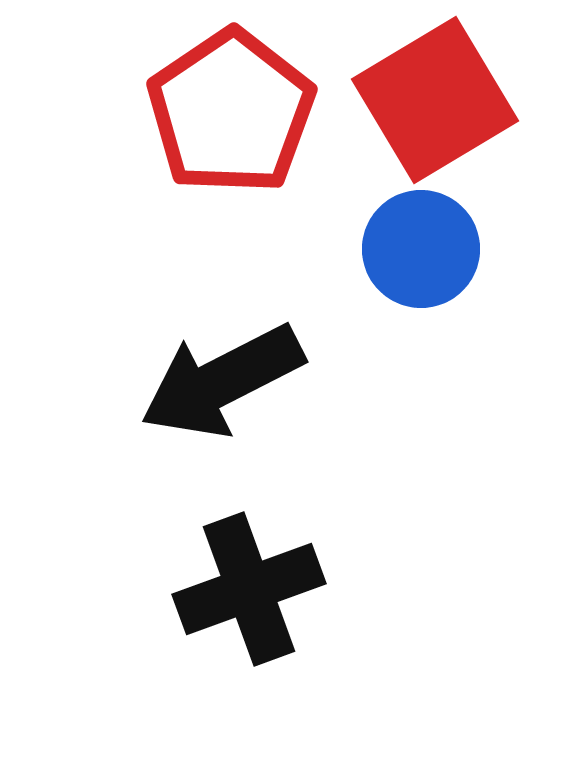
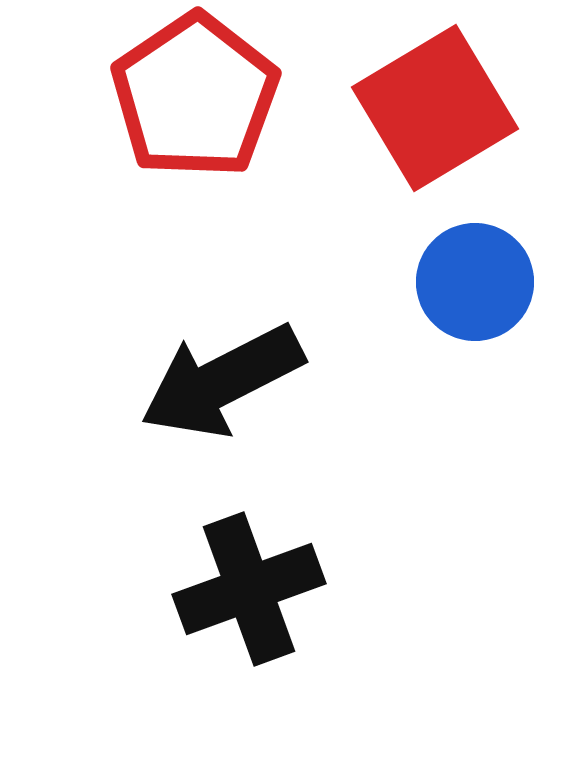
red square: moved 8 px down
red pentagon: moved 36 px left, 16 px up
blue circle: moved 54 px right, 33 px down
